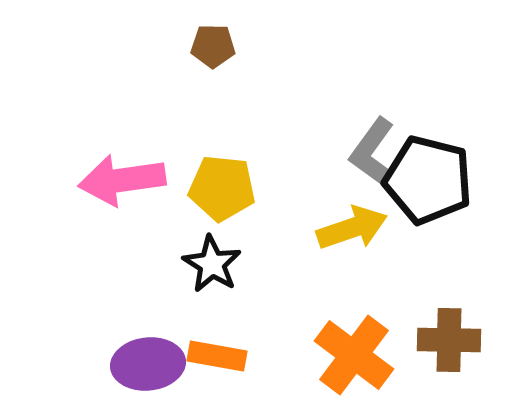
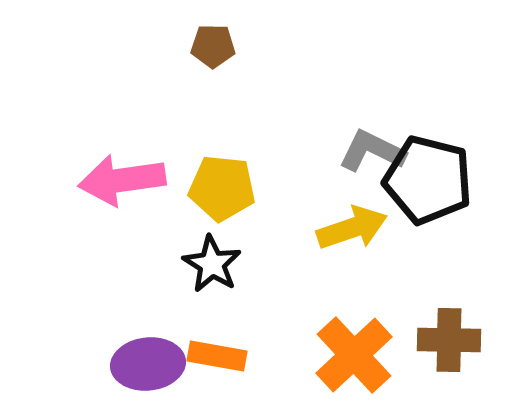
gray L-shape: rotated 80 degrees clockwise
orange cross: rotated 10 degrees clockwise
